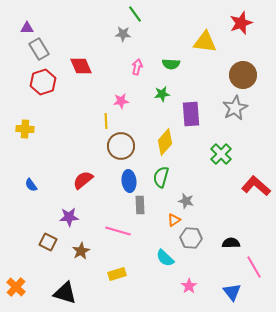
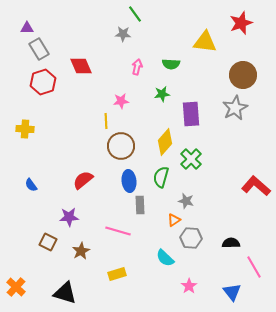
green cross at (221, 154): moved 30 px left, 5 px down
